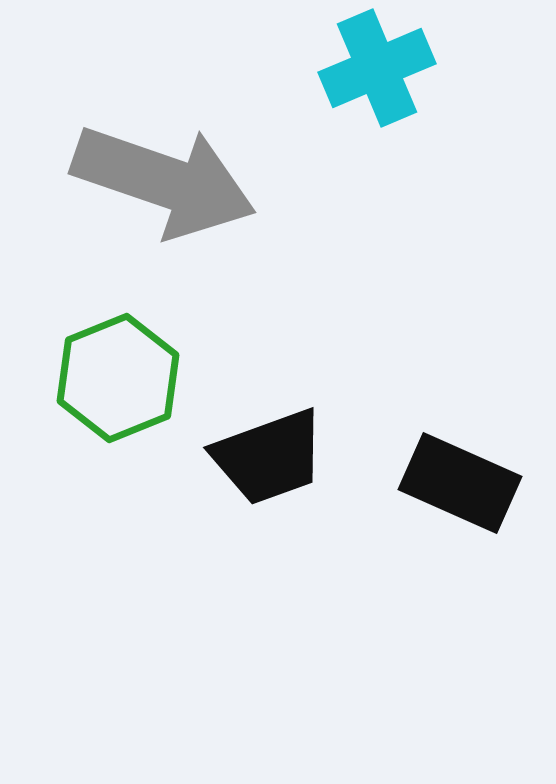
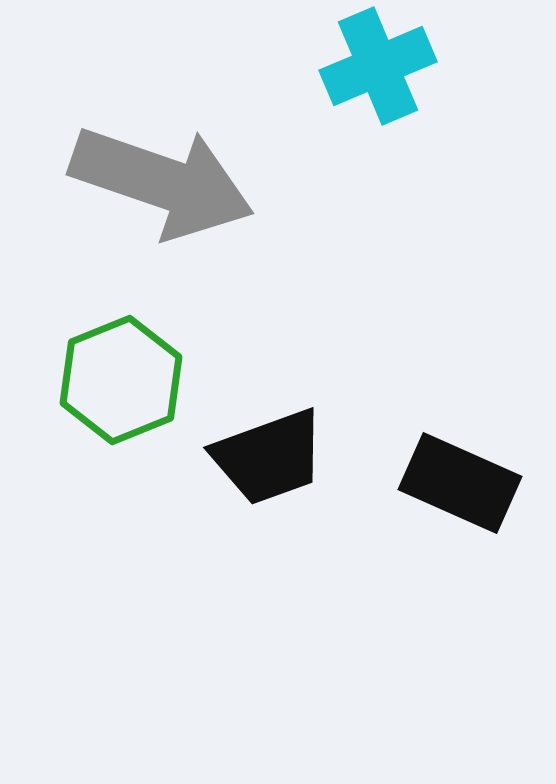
cyan cross: moved 1 px right, 2 px up
gray arrow: moved 2 px left, 1 px down
green hexagon: moved 3 px right, 2 px down
